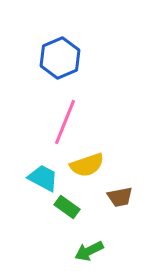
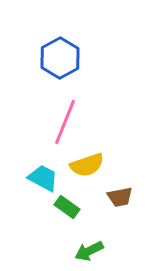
blue hexagon: rotated 6 degrees counterclockwise
